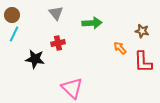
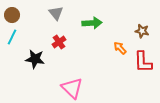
cyan line: moved 2 px left, 3 px down
red cross: moved 1 px right, 1 px up; rotated 24 degrees counterclockwise
